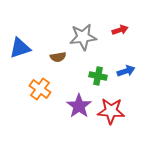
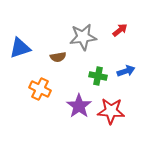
red arrow: rotated 21 degrees counterclockwise
orange cross: rotated 10 degrees counterclockwise
